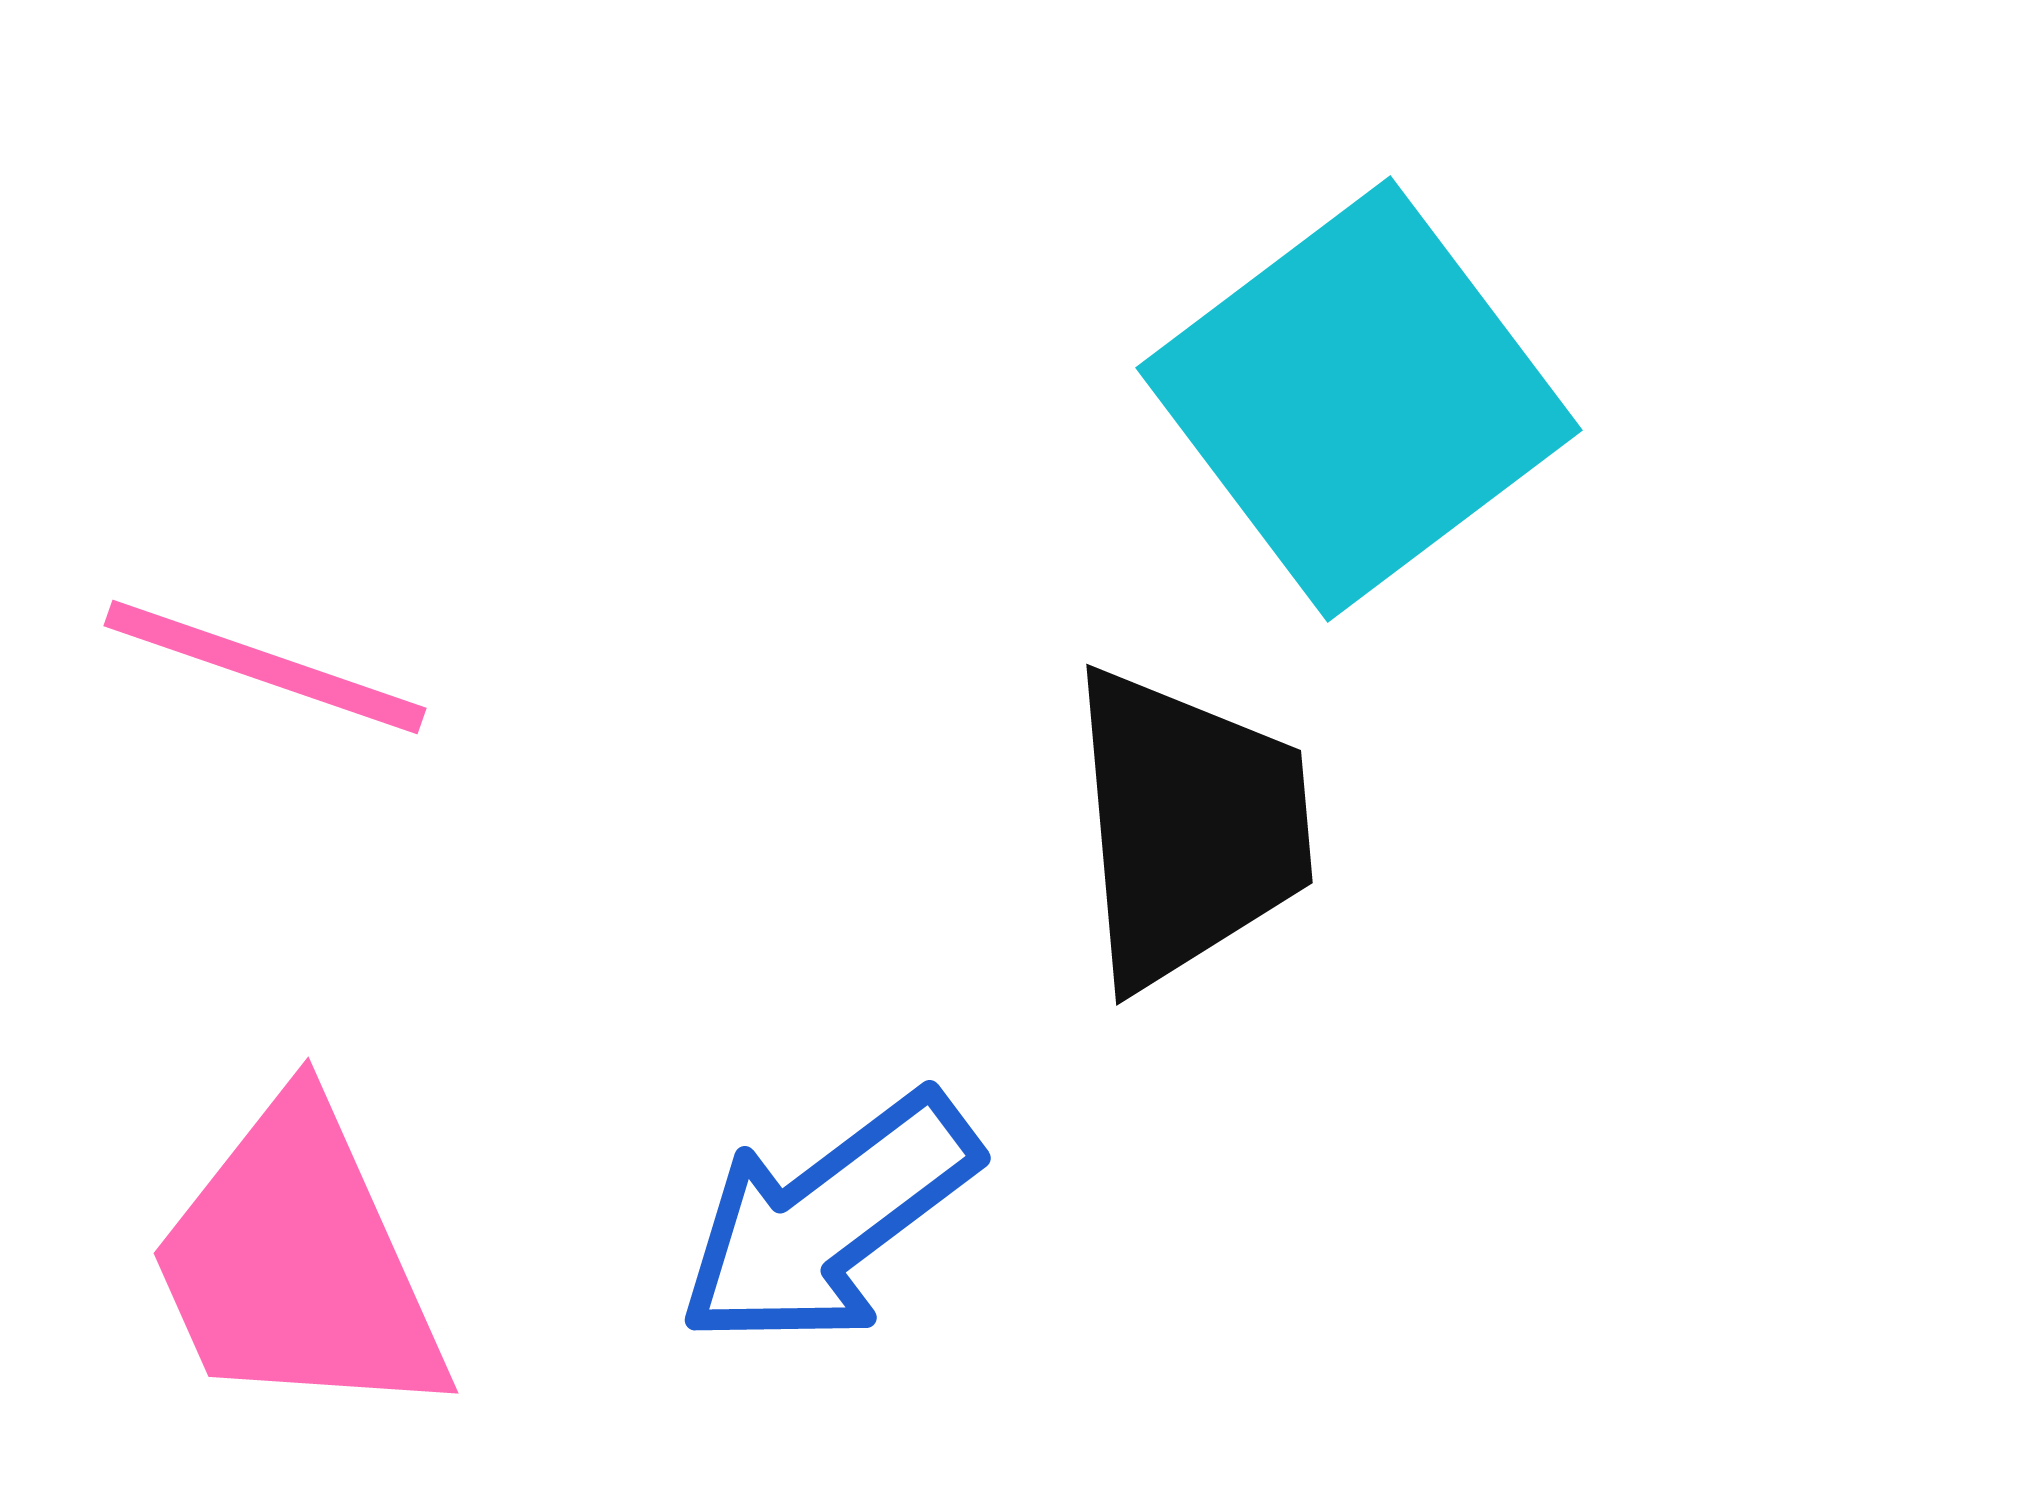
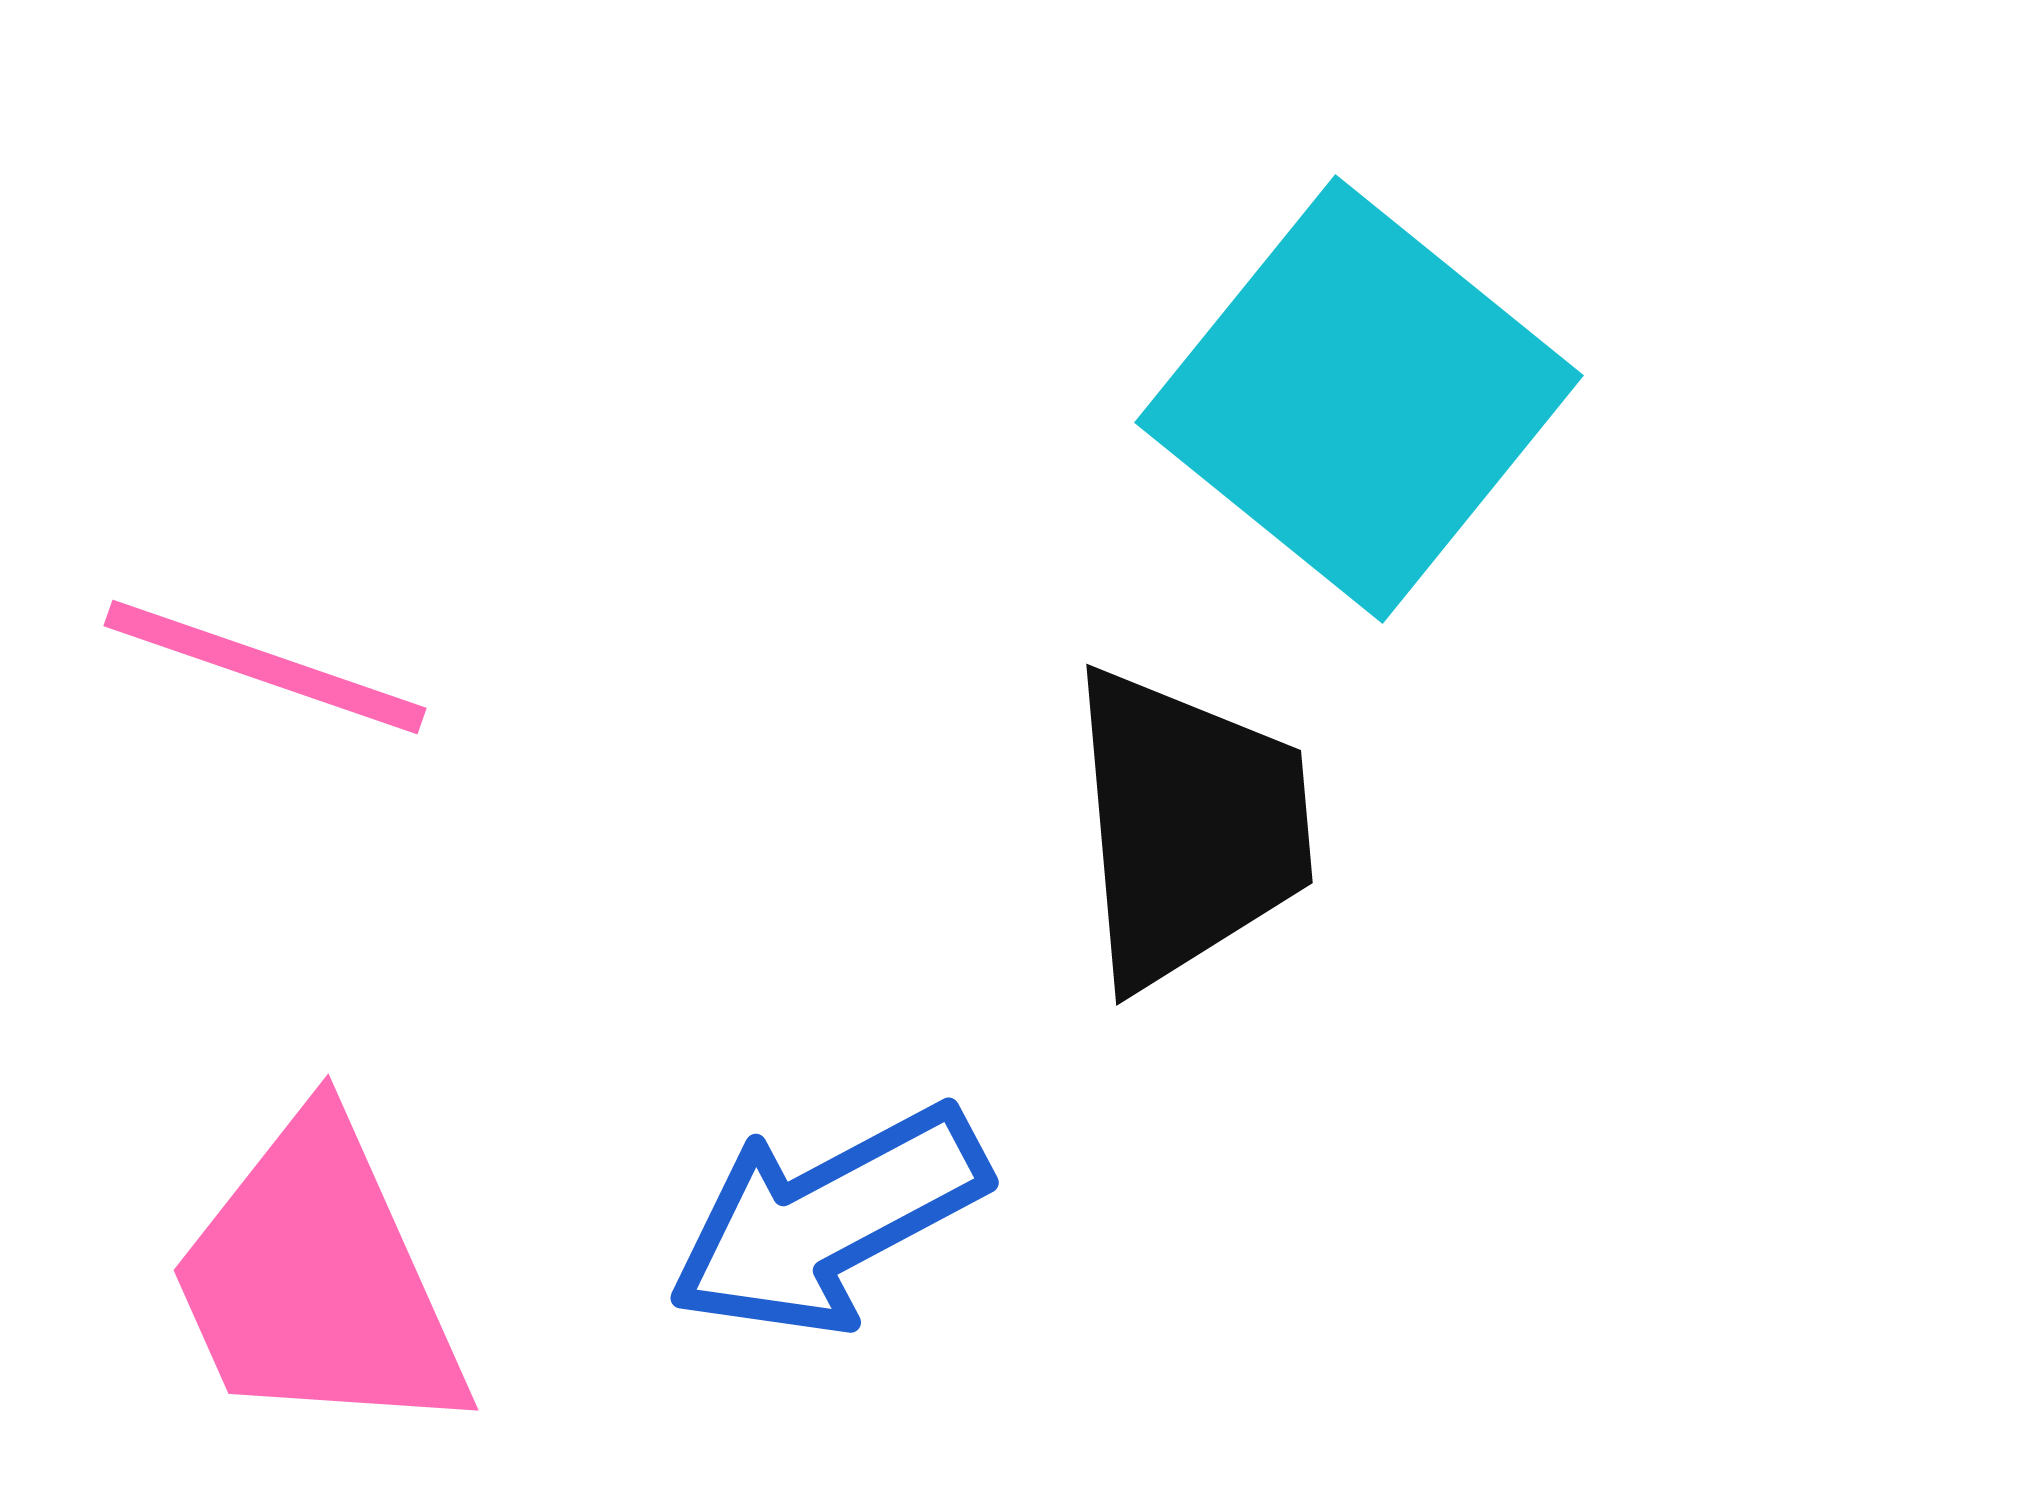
cyan square: rotated 14 degrees counterclockwise
blue arrow: rotated 9 degrees clockwise
pink trapezoid: moved 20 px right, 17 px down
